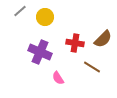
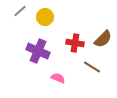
purple cross: moved 2 px left, 1 px up
pink semicircle: rotated 144 degrees clockwise
